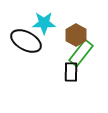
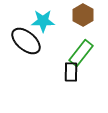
cyan star: moved 1 px left, 2 px up
brown hexagon: moved 7 px right, 20 px up
black ellipse: rotated 12 degrees clockwise
